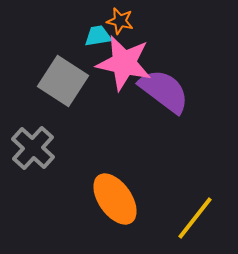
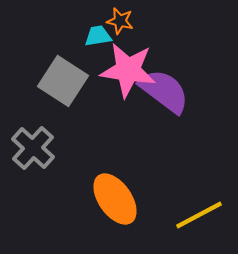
pink star: moved 4 px right, 7 px down; rotated 4 degrees counterclockwise
yellow line: moved 4 px right, 3 px up; rotated 24 degrees clockwise
